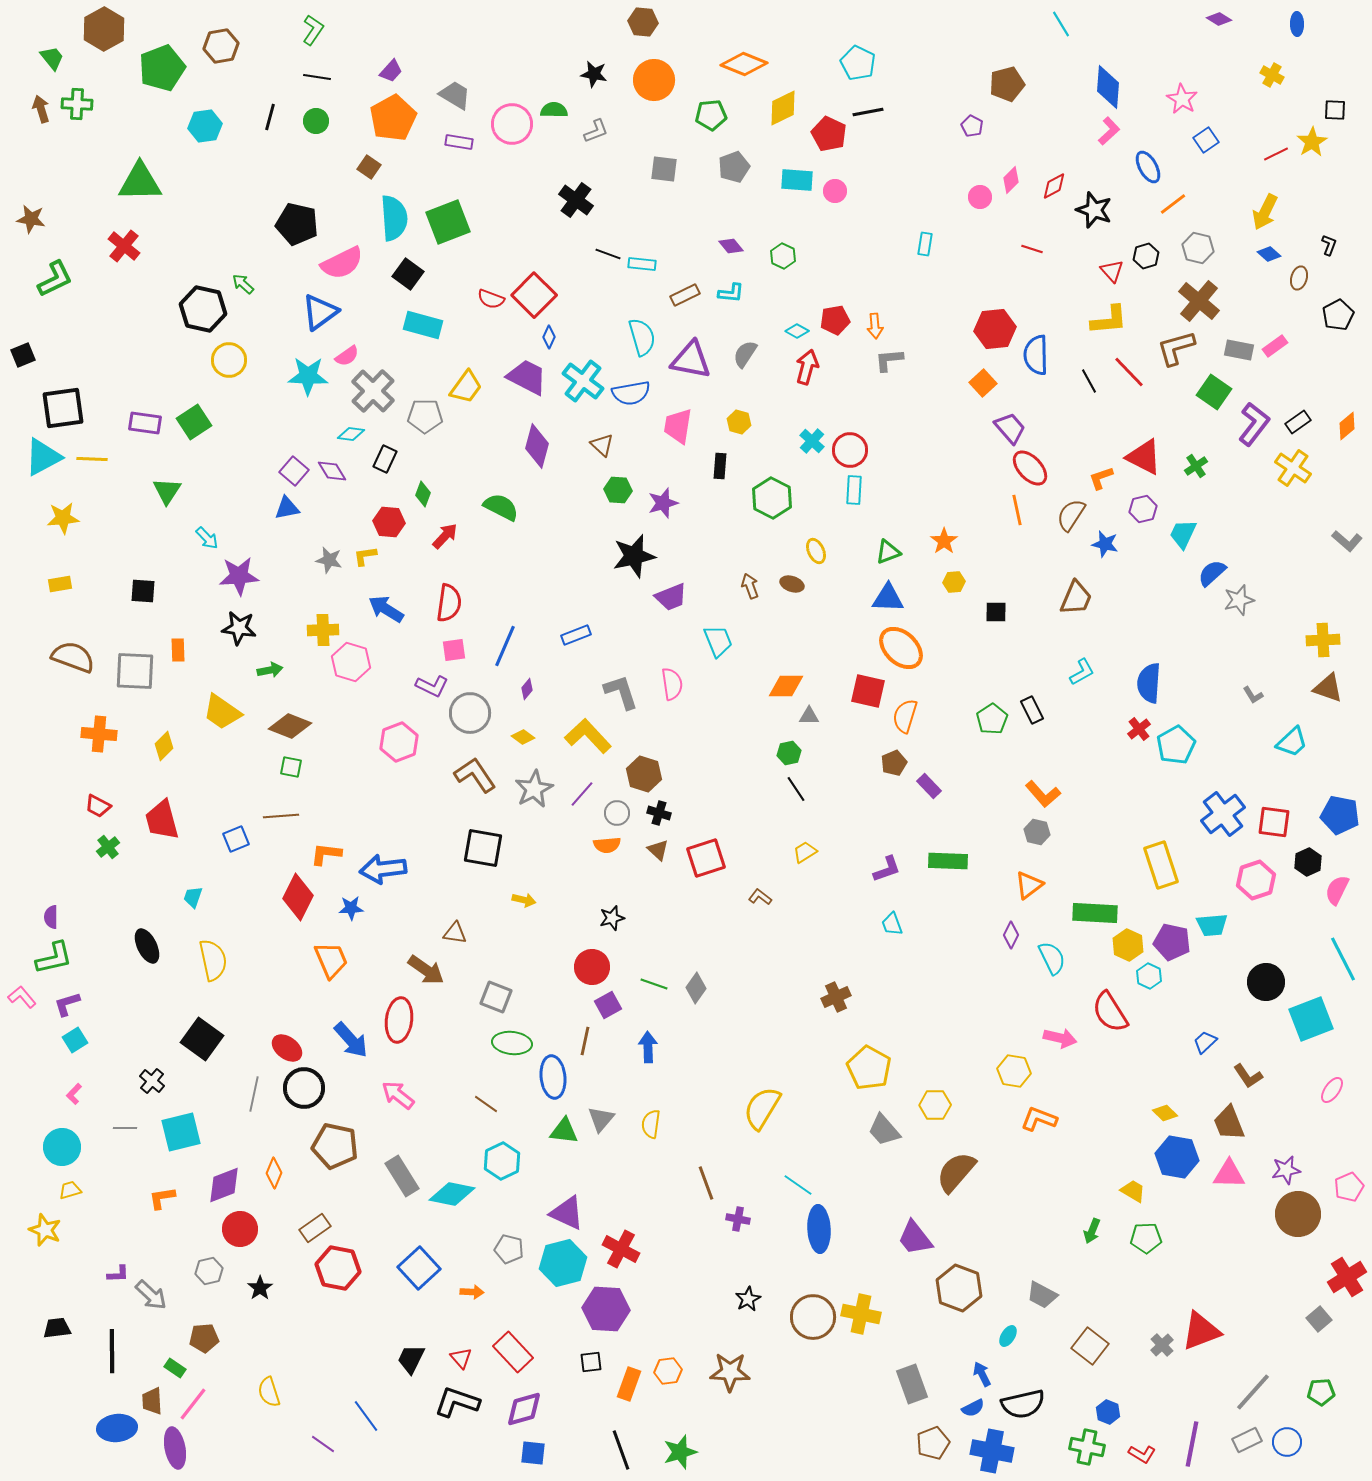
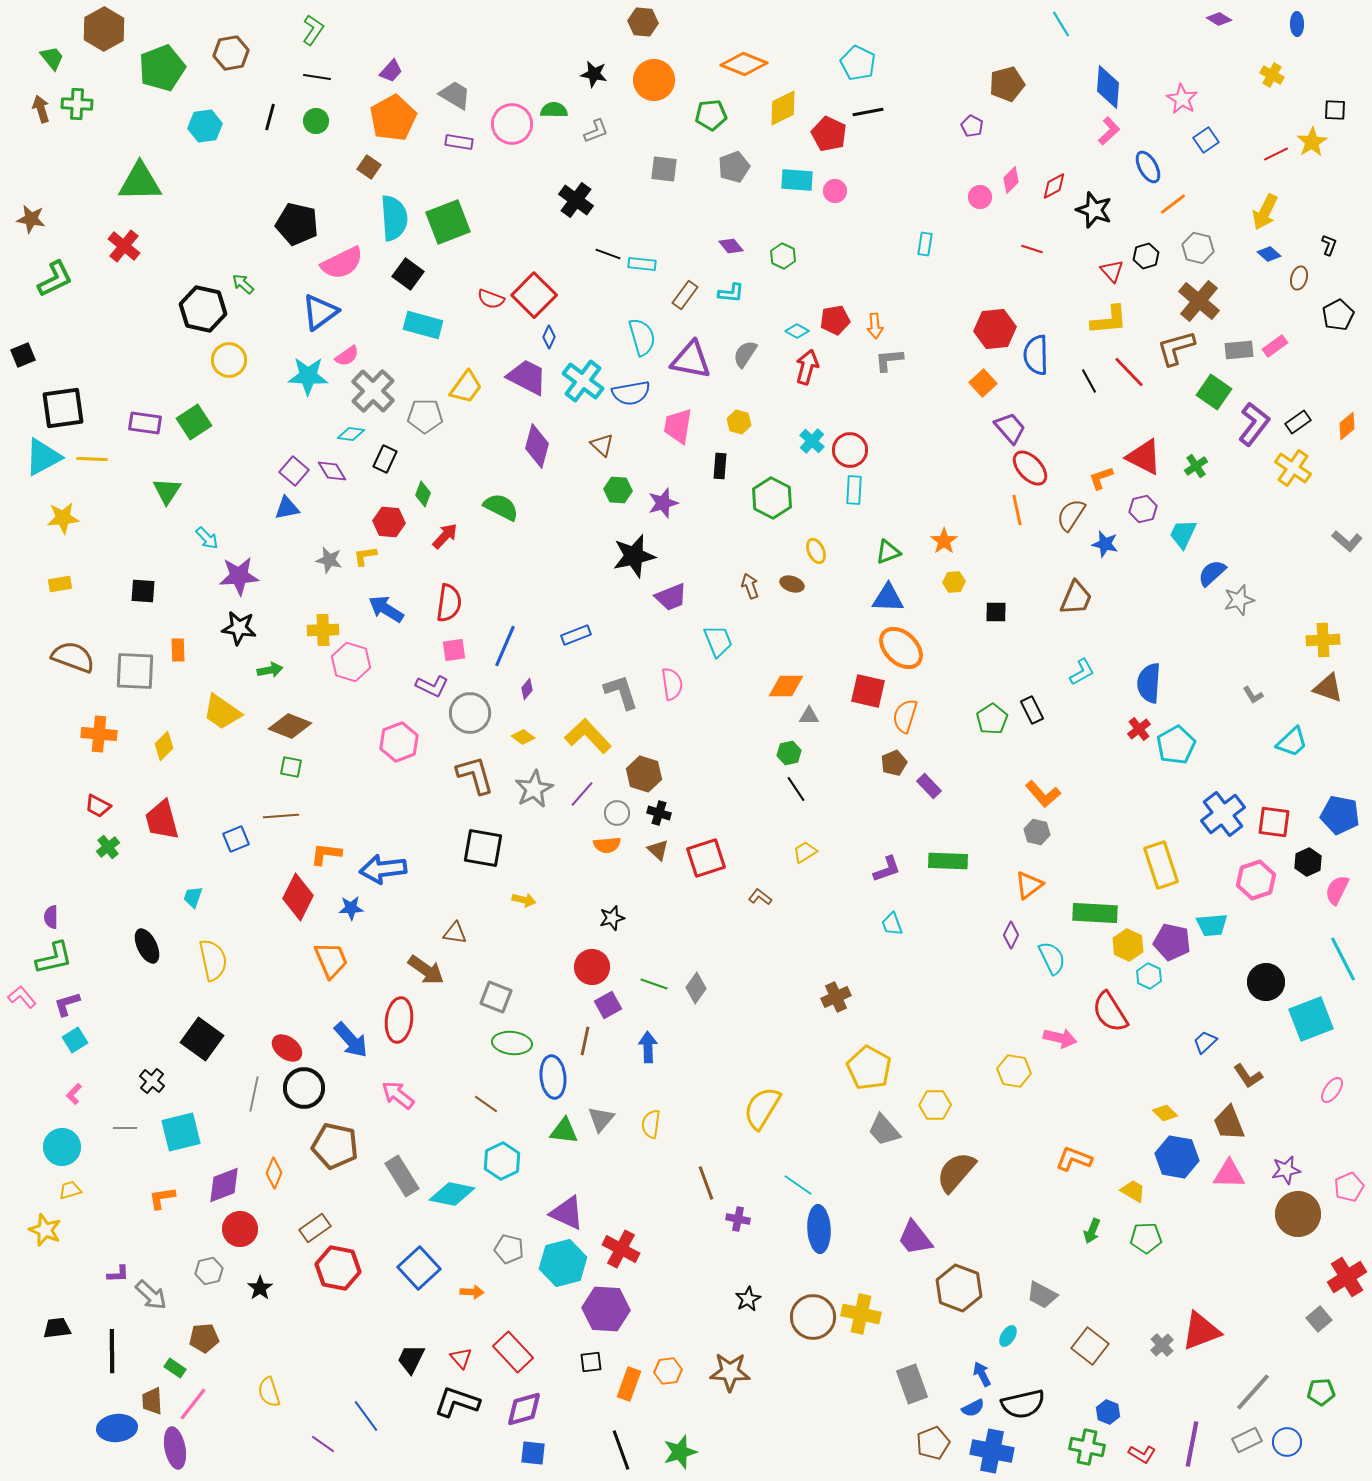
brown hexagon at (221, 46): moved 10 px right, 7 px down
brown rectangle at (685, 295): rotated 28 degrees counterclockwise
gray rectangle at (1239, 350): rotated 16 degrees counterclockwise
brown L-shape at (475, 775): rotated 18 degrees clockwise
orange L-shape at (1039, 1119): moved 35 px right, 40 px down
